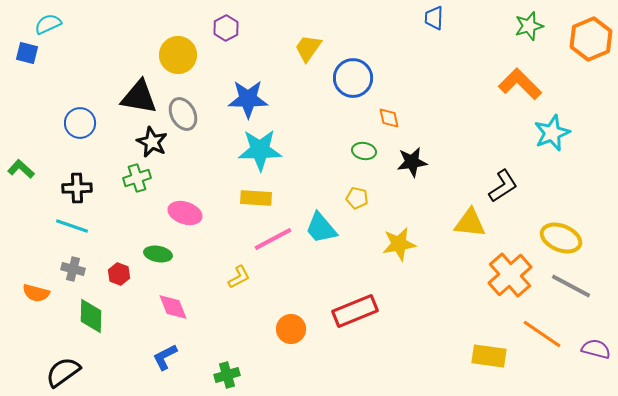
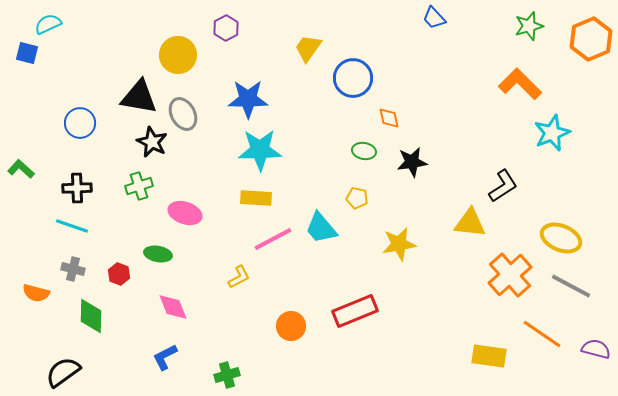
blue trapezoid at (434, 18): rotated 45 degrees counterclockwise
green cross at (137, 178): moved 2 px right, 8 px down
orange circle at (291, 329): moved 3 px up
